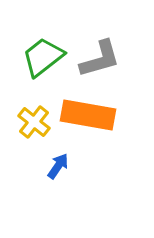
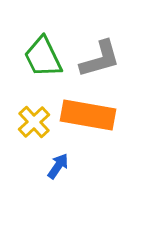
green trapezoid: rotated 78 degrees counterclockwise
yellow cross: rotated 8 degrees clockwise
